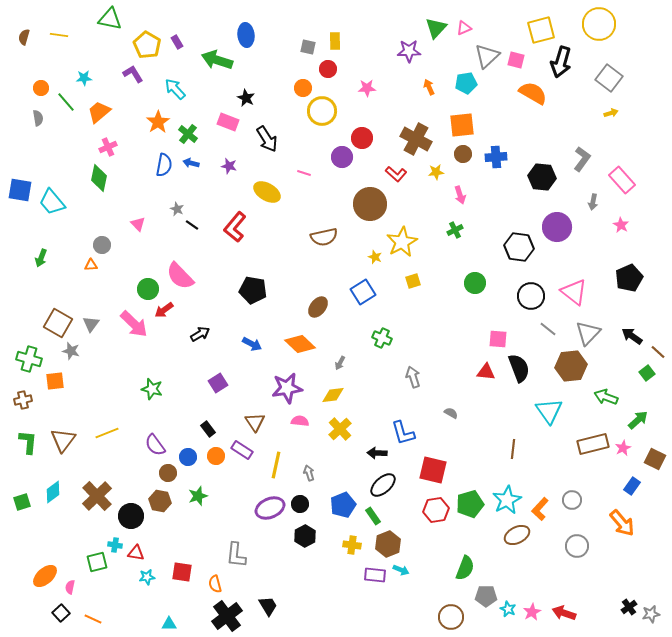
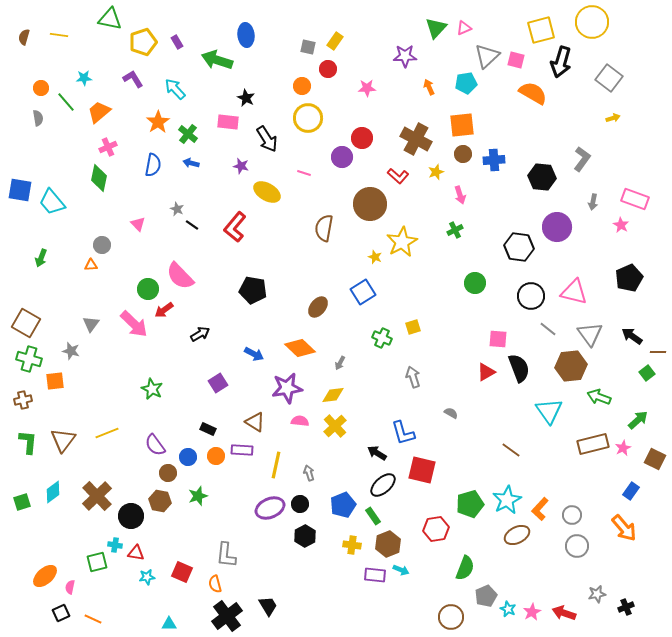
yellow circle at (599, 24): moved 7 px left, 2 px up
yellow rectangle at (335, 41): rotated 36 degrees clockwise
yellow pentagon at (147, 45): moved 4 px left, 3 px up; rotated 24 degrees clockwise
purple star at (409, 51): moved 4 px left, 5 px down
purple L-shape at (133, 74): moved 5 px down
orange circle at (303, 88): moved 1 px left, 2 px up
yellow circle at (322, 111): moved 14 px left, 7 px down
yellow arrow at (611, 113): moved 2 px right, 5 px down
pink rectangle at (228, 122): rotated 15 degrees counterclockwise
blue cross at (496, 157): moved 2 px left, 3 px down
blue semicircle at (164, 165): moved 11 px left
purple star at (229, 166): moved 12 px right
yellow star at (436, 172): rotated 14 degrees counterclockwise
red L-shape at (396, 174): moved 2 px right, 2 px down
pink rectangle at (622, 180): moved 13 px right, 19 px down; rotated 28 degrees counterclockwise
brown semicircle at (324, 237): moved 9 px up; rotated 112 degrees clockwise
yellow square at (413, 281): moved 46 px down
pink triangle at (574, 292): rotated 24 degrees counterclockwise
brown square at (58, 323): moved 32 px left
gray triangle at (588, 333): moved 2 px right, 1 px down; rotated 20 degrees counterclockwise
blue arrow at (252, 344): moved 2 px right, 10 px down
orange diamond at (300, 344): moved 4 px down
brown line at (658, 352): rotated 42 degrees counterclockwise
red triangle at (486, 372): rotated 36 degrees counterclockwise
green star at (152, 389): rotated 10 degrees clockwise
green arrow at (606, 397): moved 7 px left
brown triangle at (255, 422): rotated 25 degrees counterclockwise
black rectangle at (208, 429): rotated 28 degrees counterclockwise
yellow cross at (340, 429): moved 5 px left, 3 px up
brown line at (513, 449): moved 2 px left, 1 px down; rotated 60 degrees counterclockwise
purple rectangle at (242, 450): rotated 30 degrees counterclockwise
black arrow at (377, 453): rotated 30 degrees clockwise
red square at (433, 470): moved 11 px left
blue rectangle at (632, 486): moved 1 px left, 5 px down
gray circle at (572, 500): moved 15 px down
red hexagon at (436, 510): moved 19 px down
orange arrow at (622, 523): moved 2 px right, 5 px down
gray L-shape at (236, 555): moved 10 px left
red square at (182, 572): rotated 15 degrees clockwise
gray pentagon at (486, 596): rotated 25 degrees counterclockwise
black cross at (629, 607): moved 3 px left; rotated 14 degrees clockwise
black square at (61, 613): rotated 18 degrees clockwise
gray star at (651, 614): moved 54 px left, 20 px up
